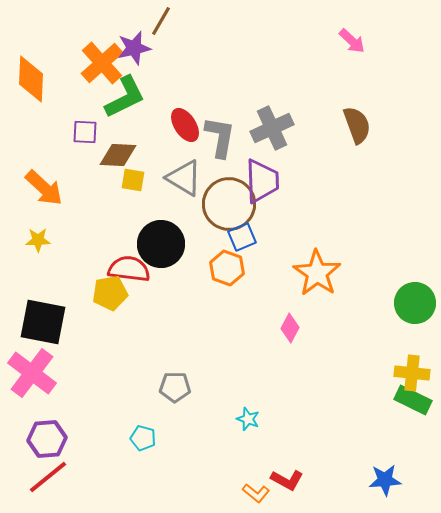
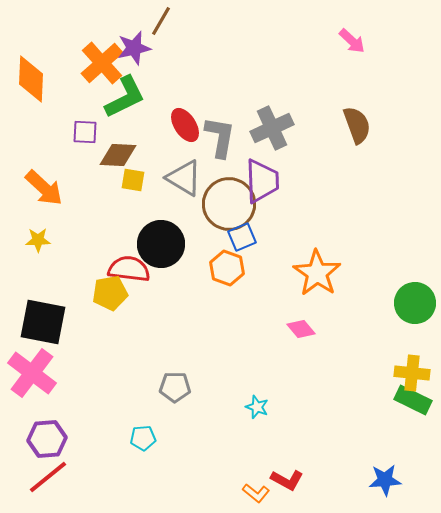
pink diamond: moved 11 px right, 1 px down; rotated 68 degrees counterclockwise
cyan star: moved 9 px right, 12 px up
cyan pentagon: rotated 20 degrees counterclockwise
